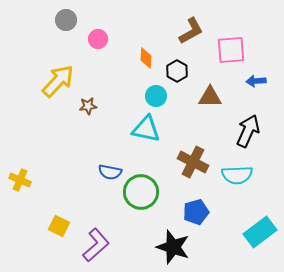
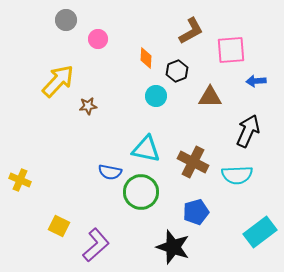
black hexagon: rotated 10 degrees clockwise
cyan triangle: moved 20 px down
